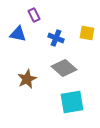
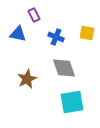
blue cross: moved 1 px up
gray diamond: rotated 30 degrees clockwise
